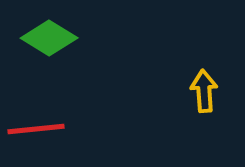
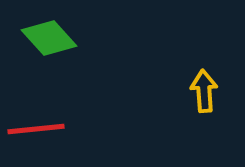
green diamond: rotated 16 degrees clockwise
